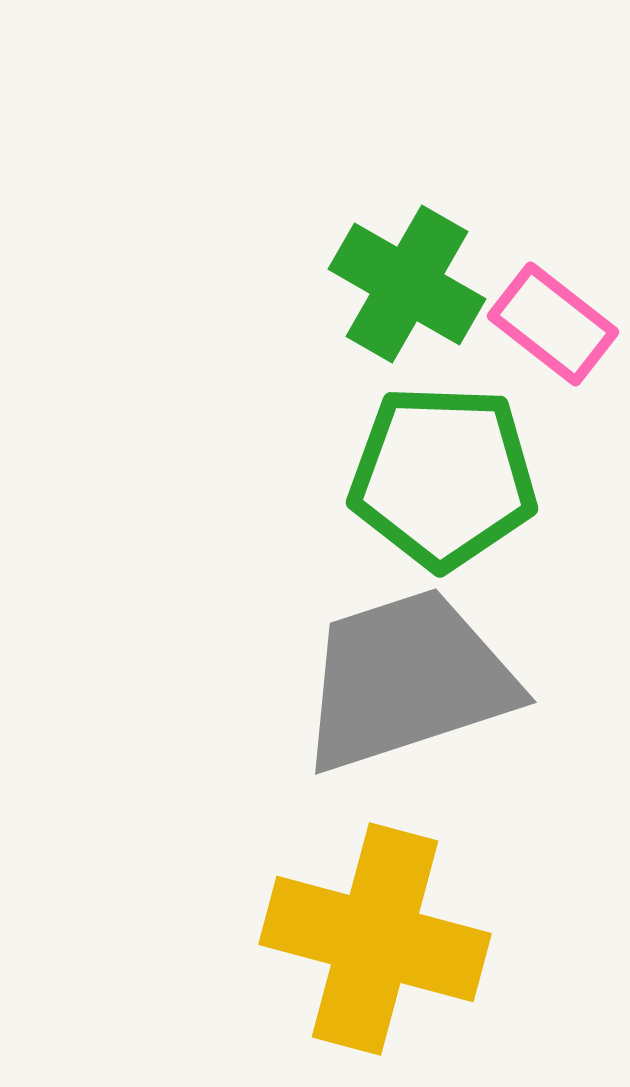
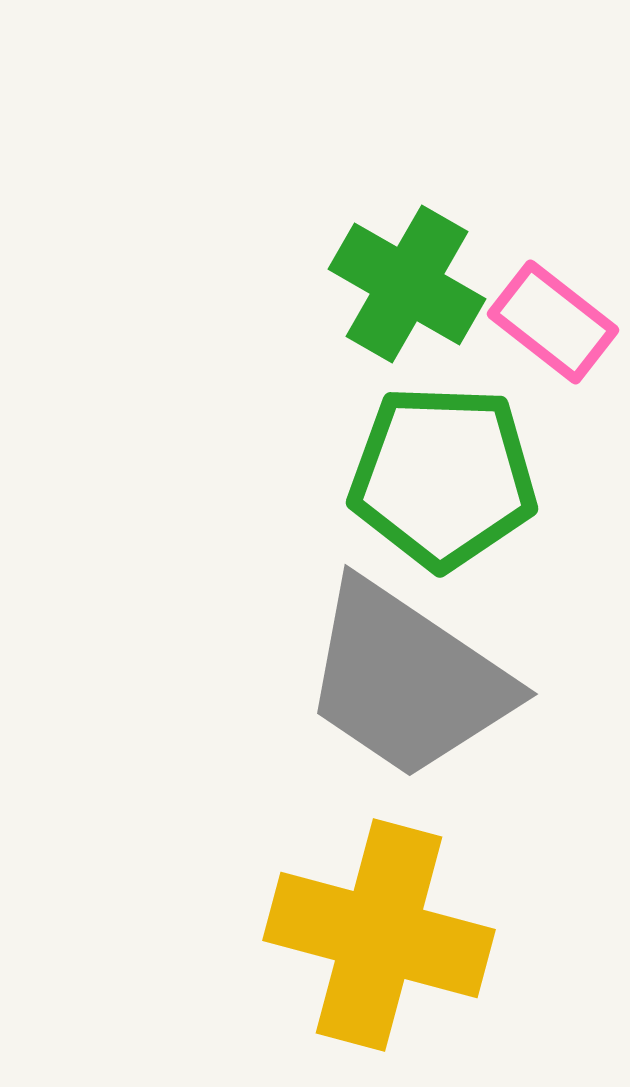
pink rectangle: moved 2 px up
gray trapezoid: rotated 128 degrees counterclockwise
yellow cross: moved 4 px right, 4 px up
